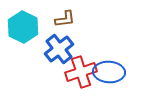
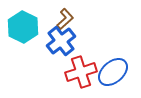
brown L-shape: rotated 35 degrees counterclockwise
blue cross: moved 2 px right, 8 px up
blue ellipse: moved 4 px right; rotated 44 degrees counterclockwise
